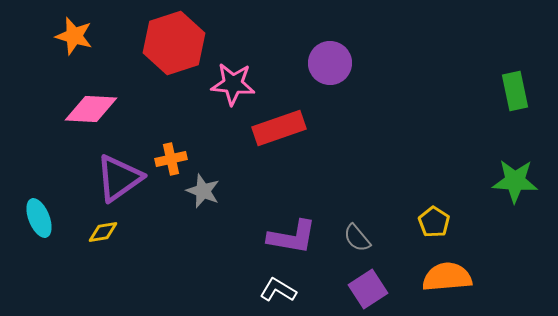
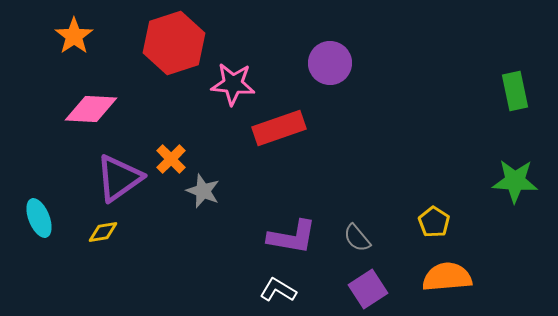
orange star: rotated 21 degrees clockwise
orange cross: rotated 32 degrees counterclockwise
